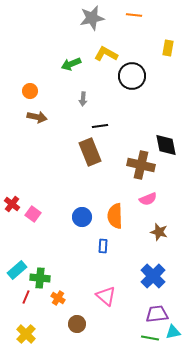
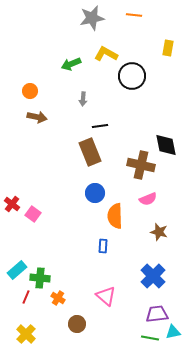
blue circle: moved 13 px right, 24 px up
